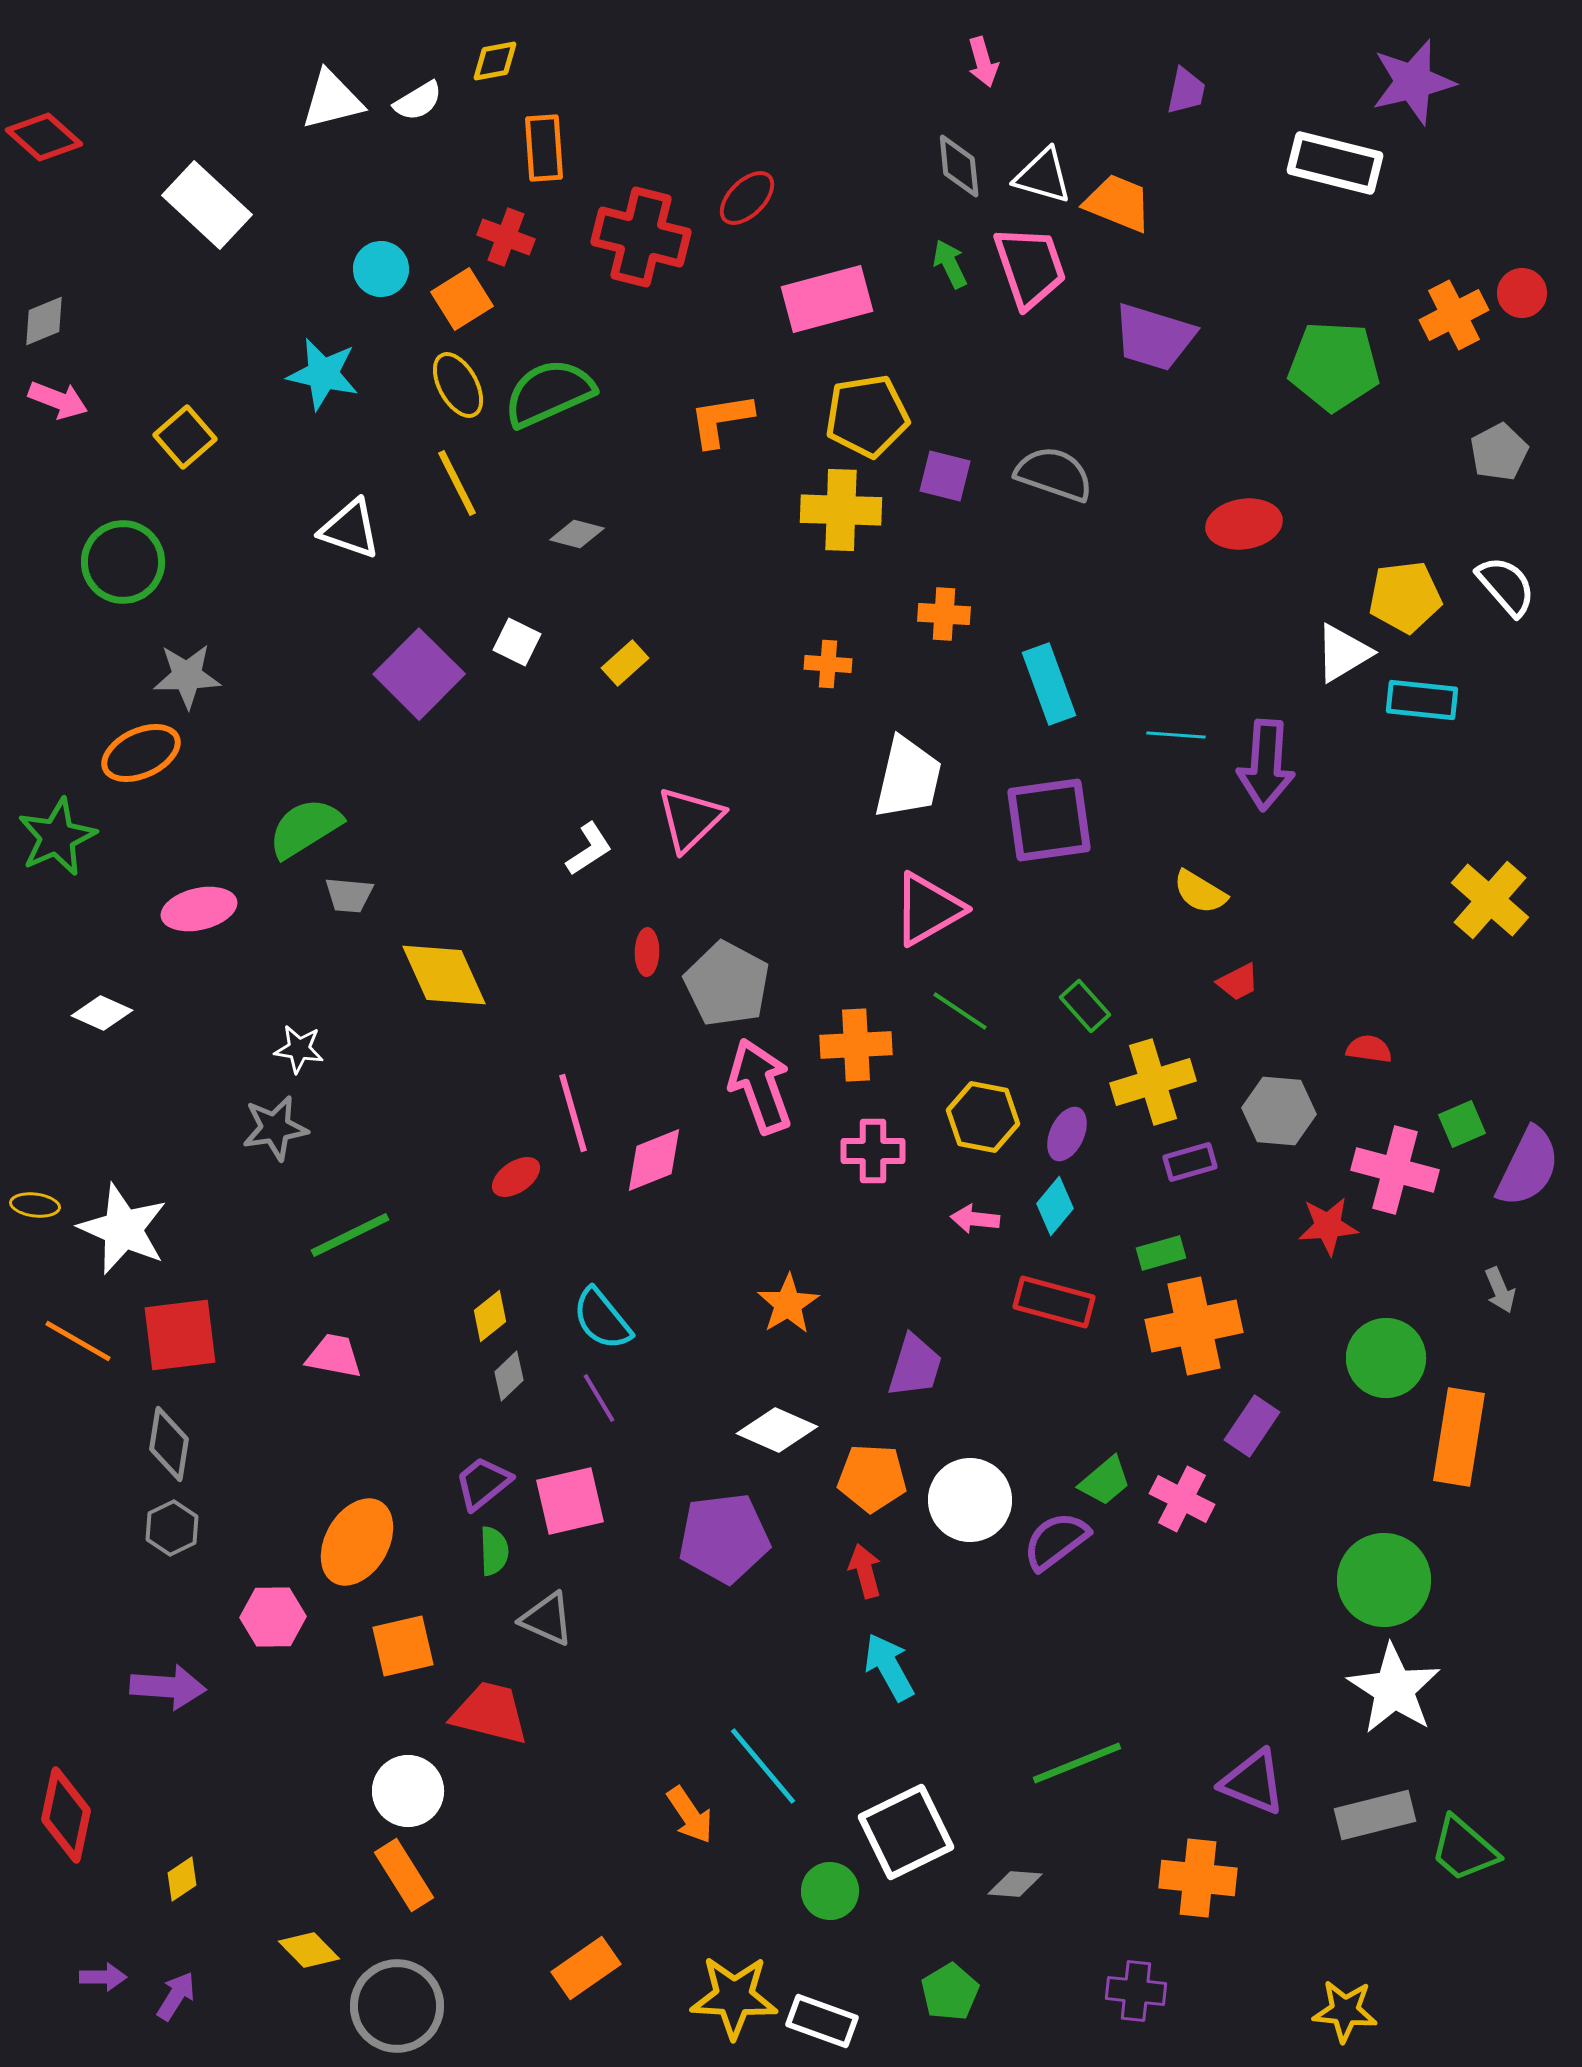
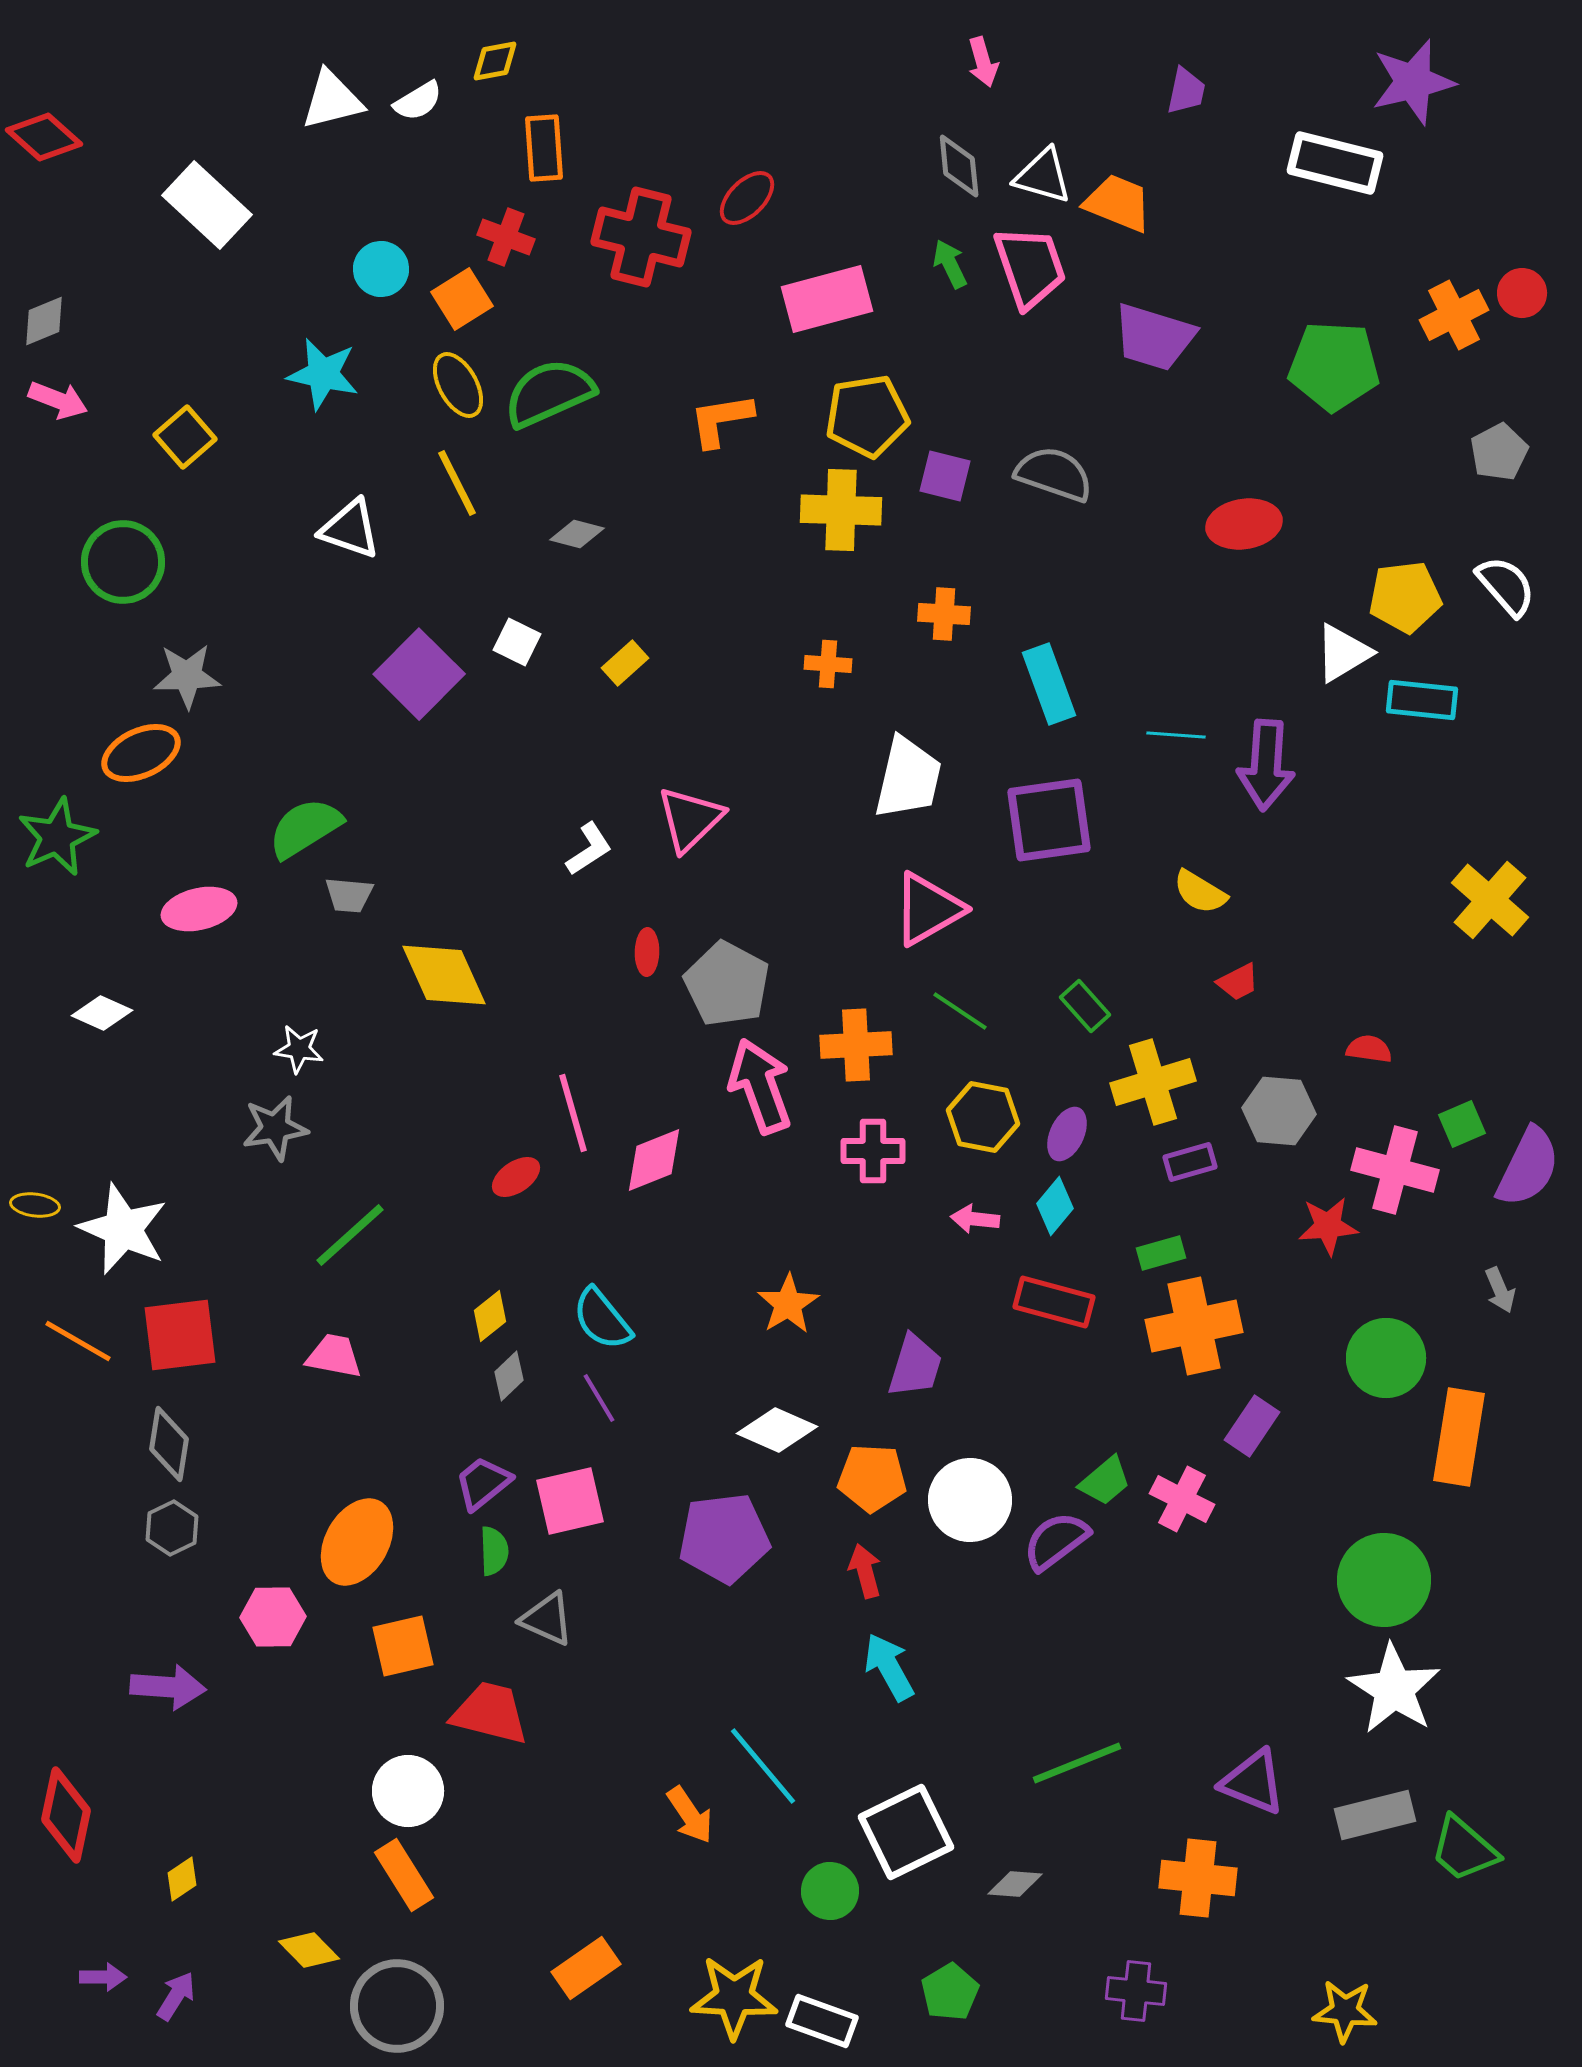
green line at (350, 1235): rotated 16 degrees counterclockwise
